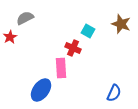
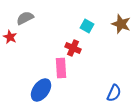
cyan square: moved 1 px left, 5 px up
red star: rotated 16 degrees counterclockwise
